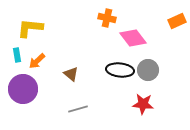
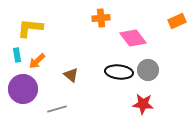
orange cross: moved 6 px left; rotated 18 degrees counterclockwise
black ellipse: moved 1 px left, 2 px down
brown triangle: moved 1 px down
gray line: moved 21 px left
